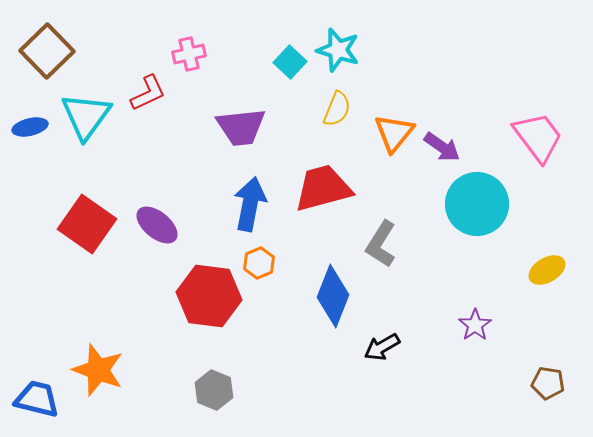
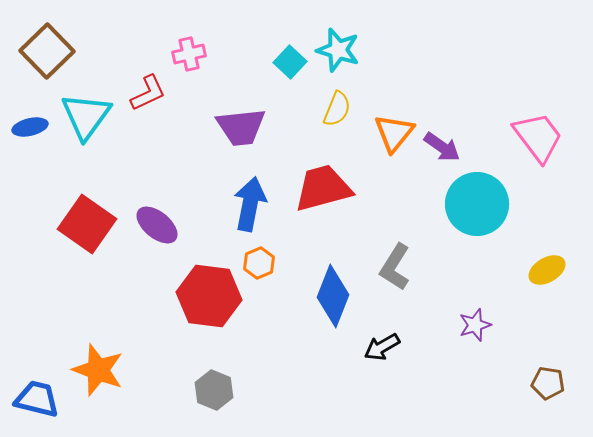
gray L-shape: moved 14 px right, 23 px down
purple star: rotated 16 degrees clockwise
